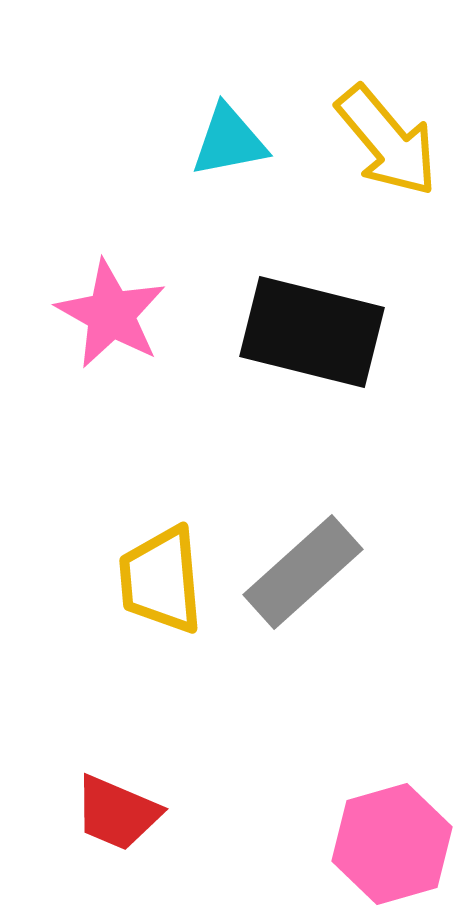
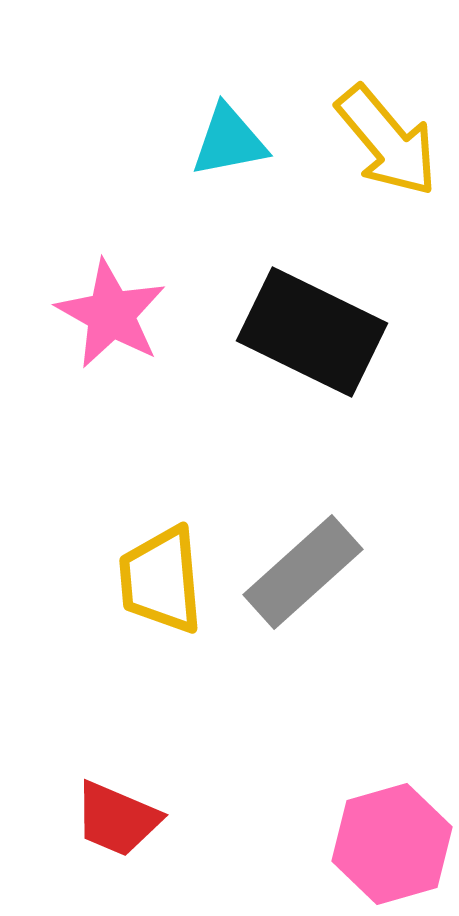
black rectangle: rotated 12 degrees clockwise
red trapezoid: moved 6 px down
